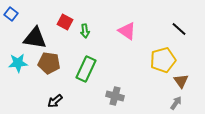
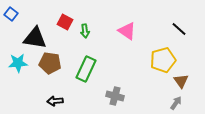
brown pentagon: moved 1 px right
black arrow: rotated 35 degrees clockwise
